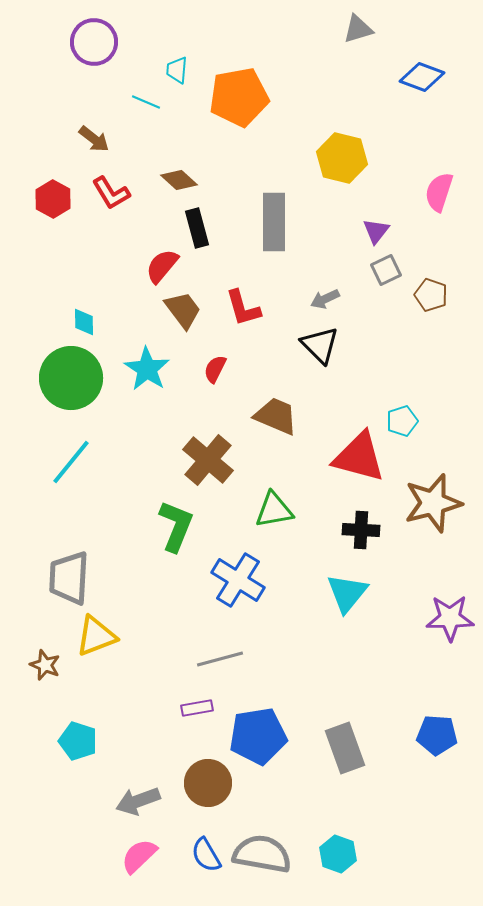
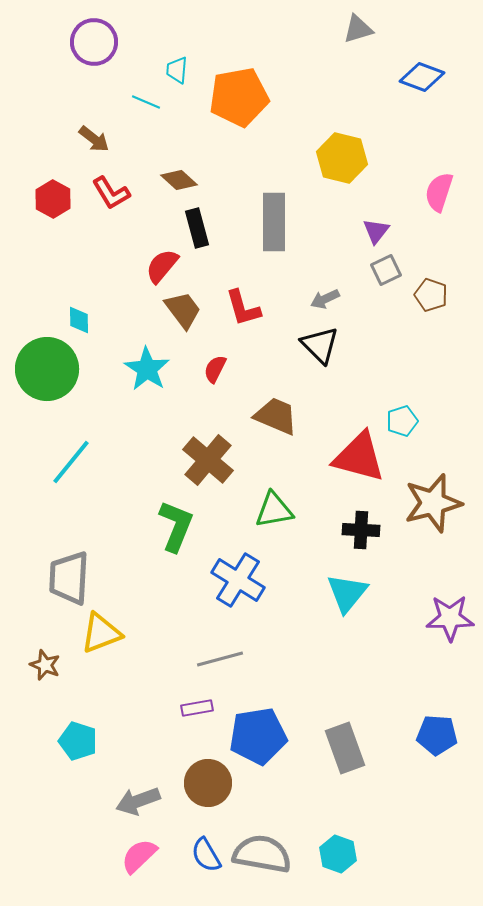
cyan diamond at (84, 322): moved 5 px left, 2 px up
green circle at (71, 378): moved 24 px left, 9 px up
yellow triangle at (96, 636): moved 5 px right, 3 px up
